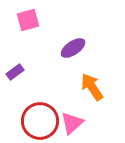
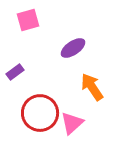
red circle: moved 8 px up
